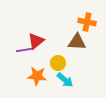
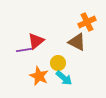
orange cross: rotated 36 degrees counterclockwise
brown triangle: rotated 24 degrees clockwise
orange star: moved 2 px right; rotated 18 degrees clockwise
cyan arrow: moved 1 px left, 2 px up
